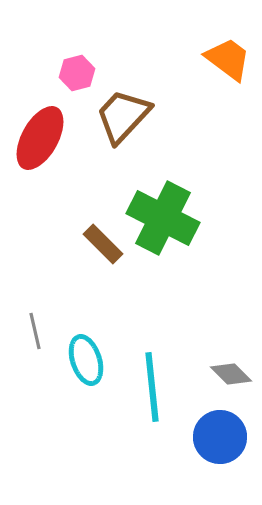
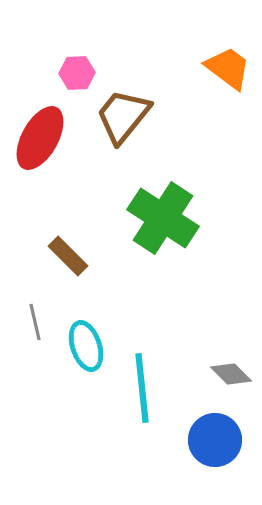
orange trapezoid: moved 9 px down
pink hexagon: rotated 12 degrees clockwise
brown trapezoid: rotated 4 degrees counterclockwise
green cross: rotated 6 degrees clockwise
brown rectangle: moved 35 px left, 12 px down
gray line: moved 9 px up
cyan ellipse: moved 14 px up
cyan line: moved 10 px left, 1 px down
blue circle: moved 5 px left, 3 px down
